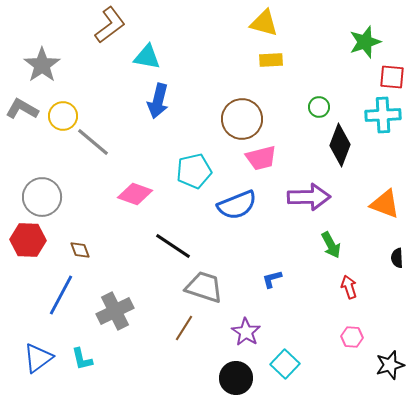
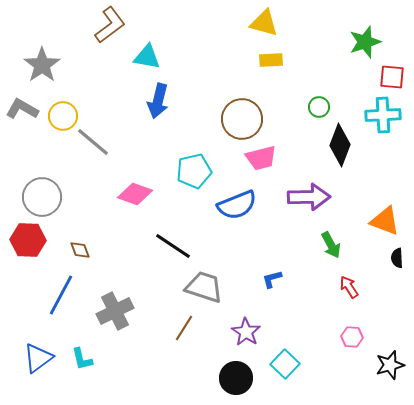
orange triangle: moved 17 px down
red arrow: rotated 15 degrees counterclockwise
